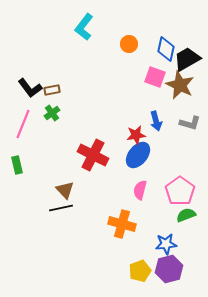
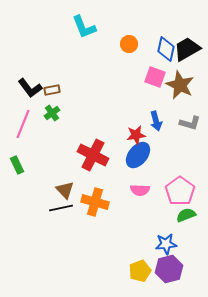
cyan L-shape: rotated 60 degrees counterclockwise
black trapezoid: moved 10 px up
green rectangle: rotated 12 degrees counterclockwise
pink semicircle: rotated 102 degrees counterclockwise
orange cross: moved 27 px left, 22 px up
